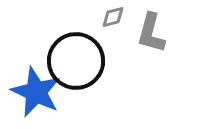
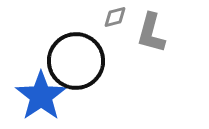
gray diamond: moved 2 px right
blue star: moved 5 px right, 4 px down; rotated 12 degrees clockwise
